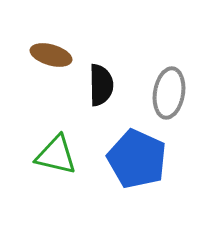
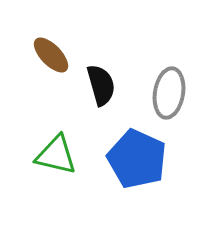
brown ellipse: rotated 30 degrees clockwise
black semicircle: rotated 15 degrees counterclockwise
